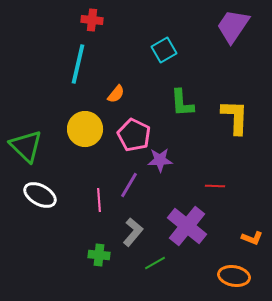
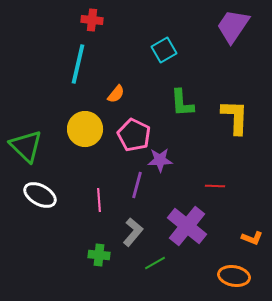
purple line: moved 8 px right; rotated 16 degrees counterclockwise
